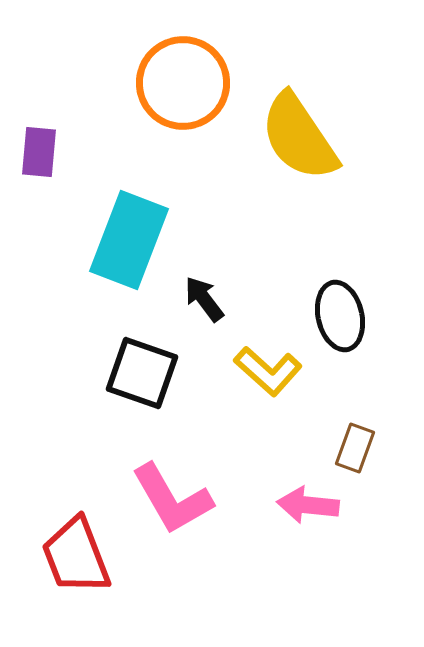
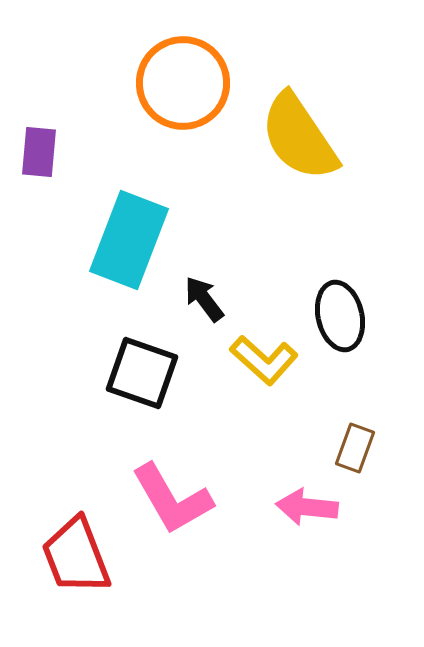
yellow L-shape: moved 4 px left, 11 px up
pink arrow: moved 1 px left, 2 px down
